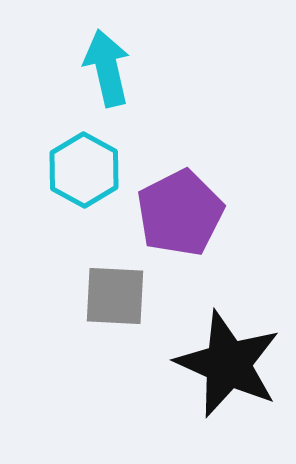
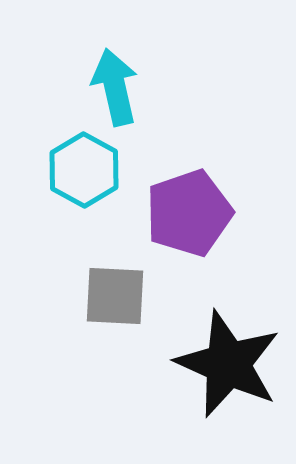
cyan arrow: moved 8 px right, 19 px down
purple pentagon: moved 9 px right; rotated 8 degrees clockwise
